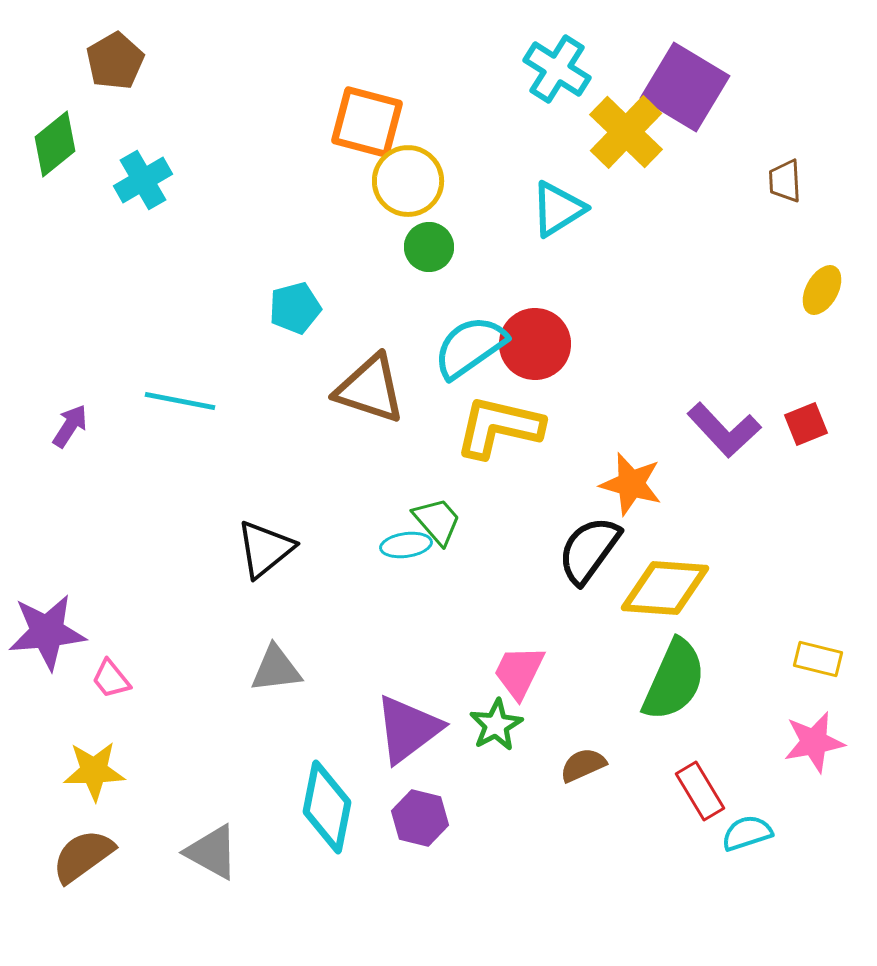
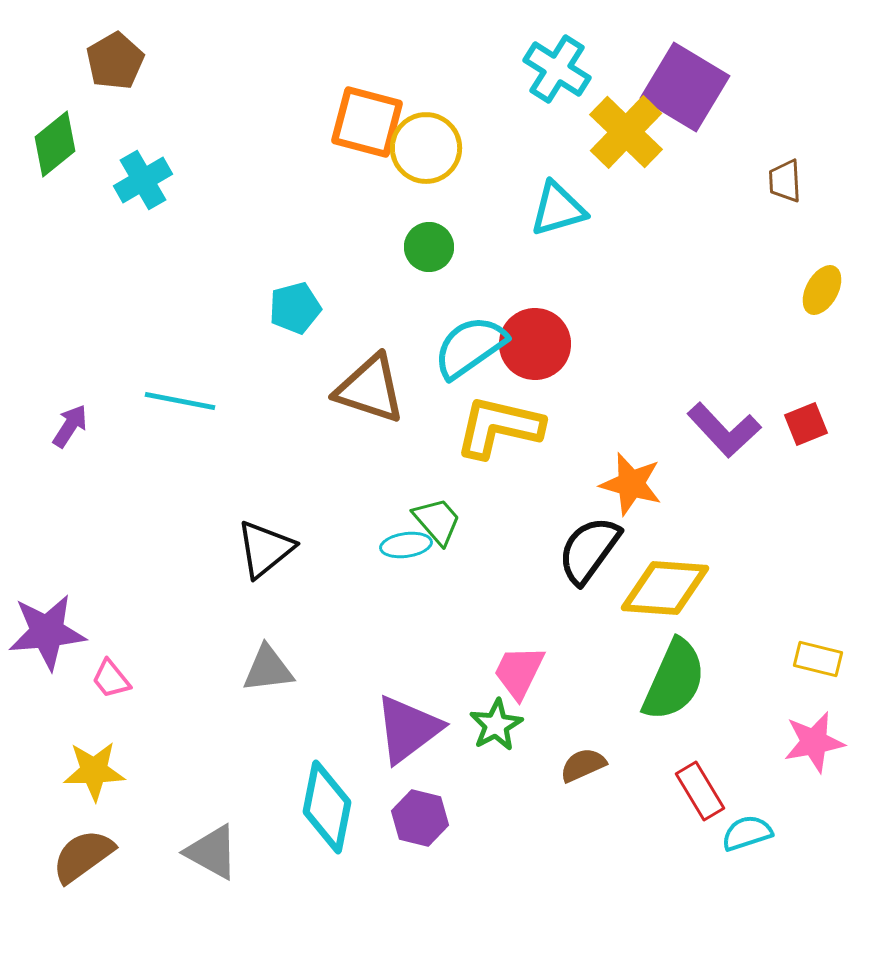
yellow circle at (408, 181): moved 18 px right, 33 px up
cyan triangle at (558, 209): rotated 16 degrees clockwise
gray triangle at (276, 669): moved 8 px left
